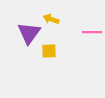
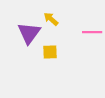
yellow arrow: rotated 21 degrees clockwise
yellow square: moved 1 px right, 1 px down
